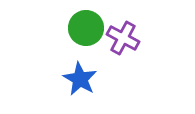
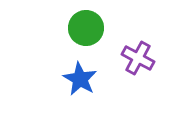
purple cross: moved 15 px right, 20 px down
